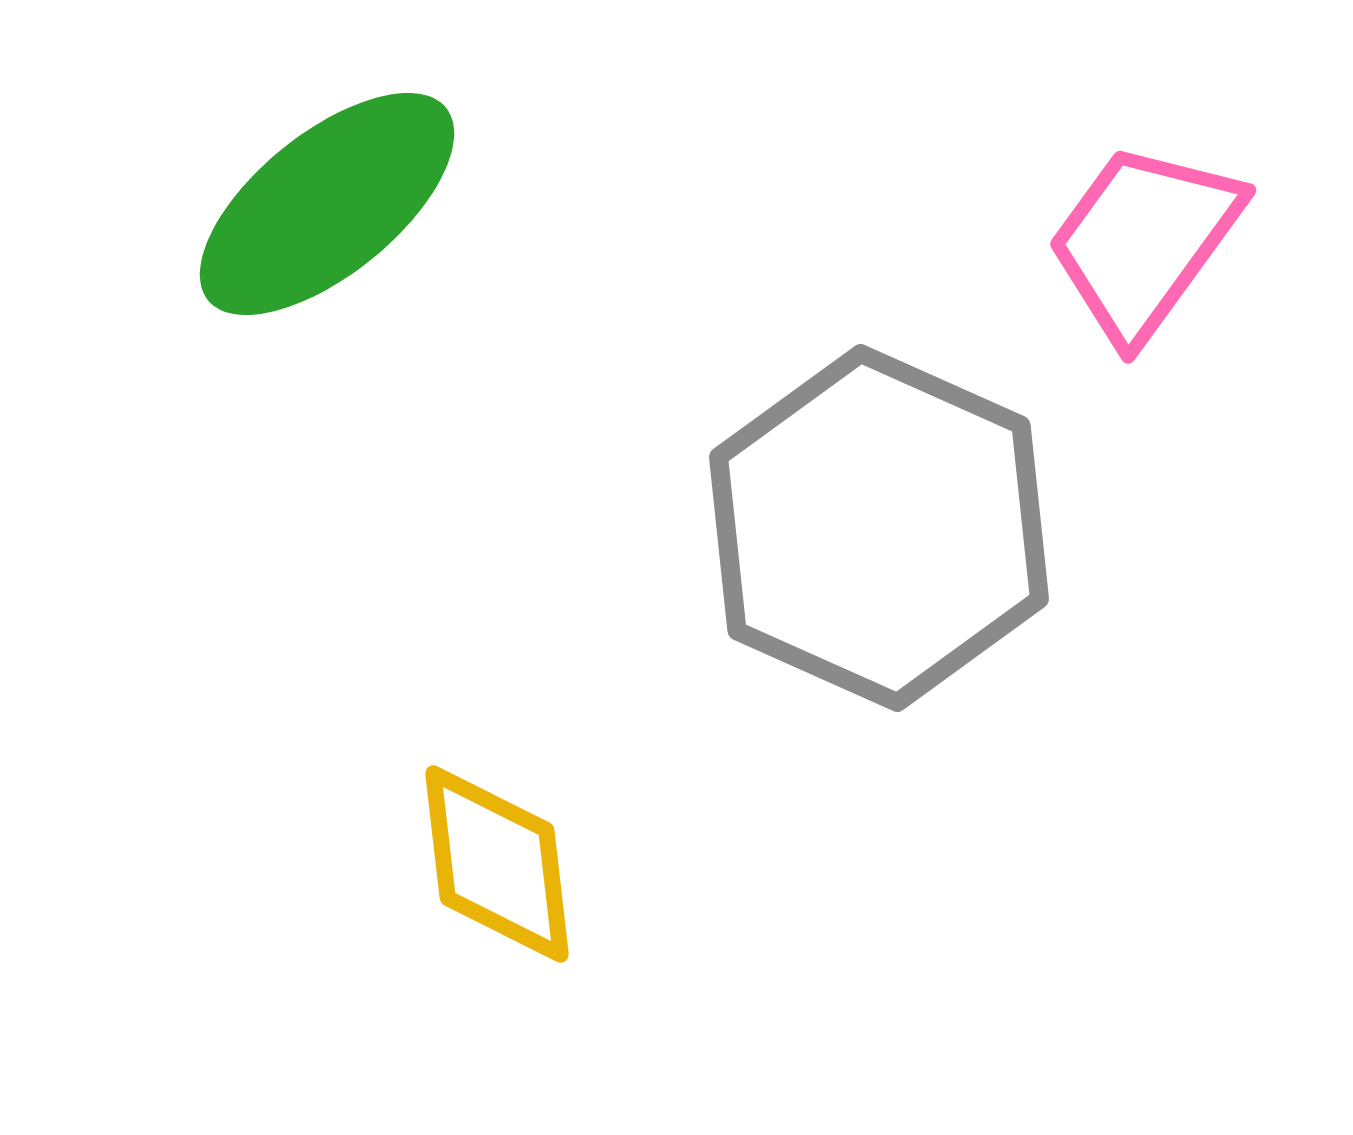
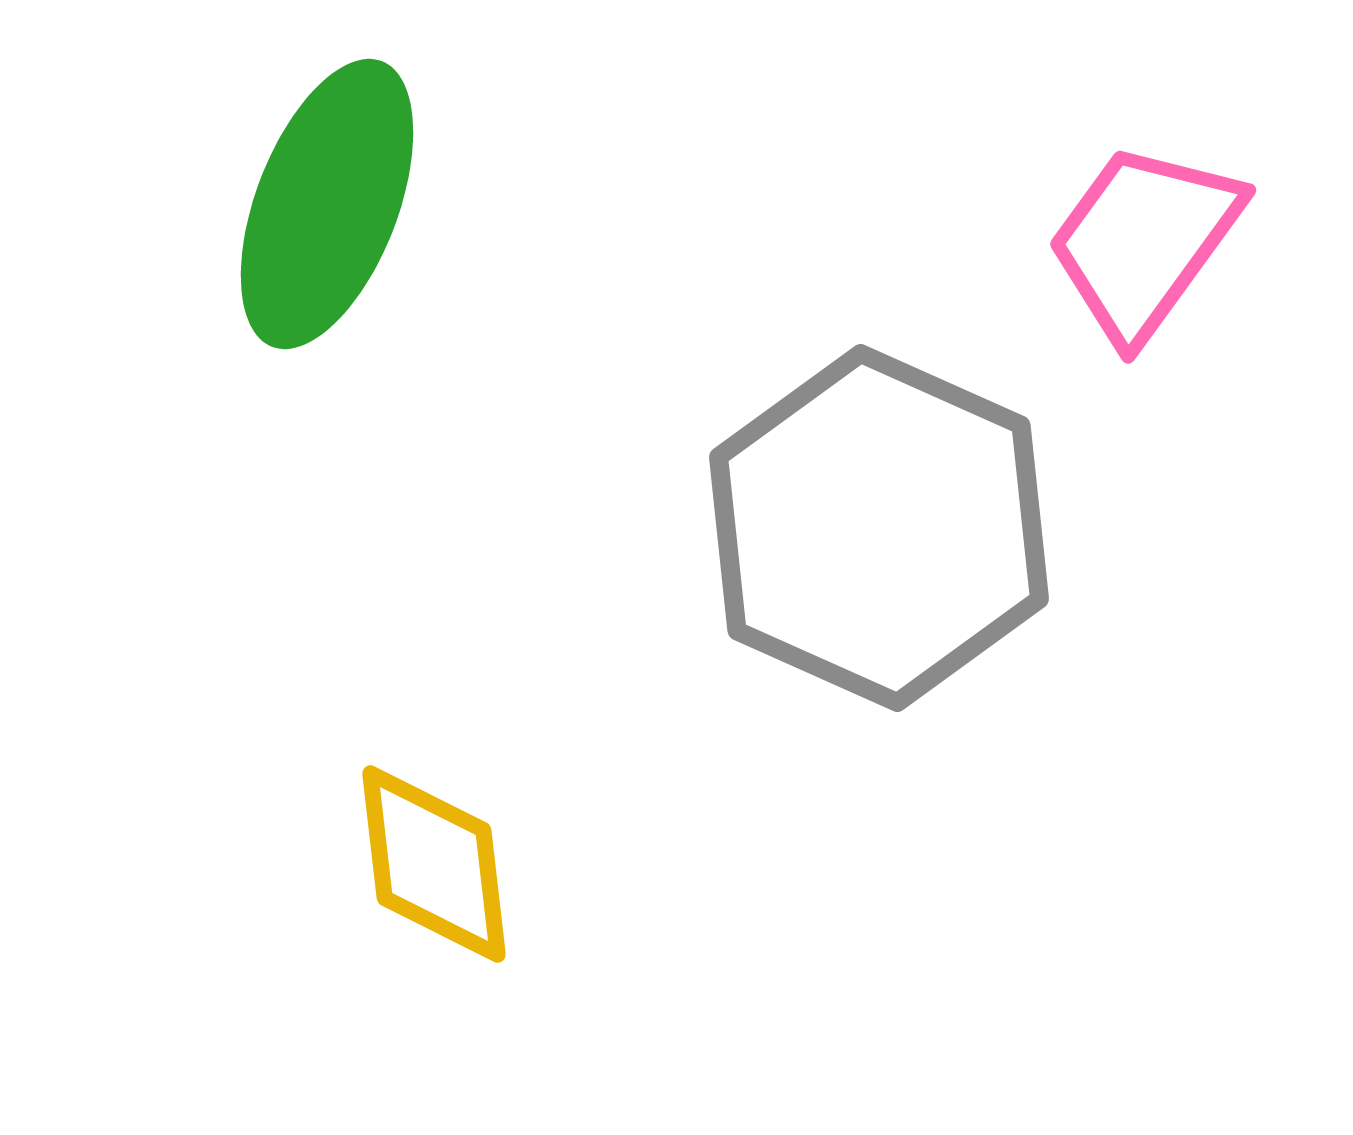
green ellipse: rotated 30 degrees counterclockwise
yellow diamond: moved 63 px left
